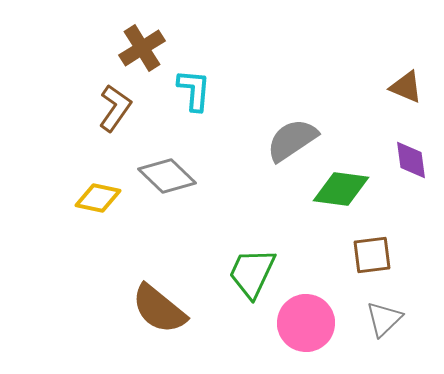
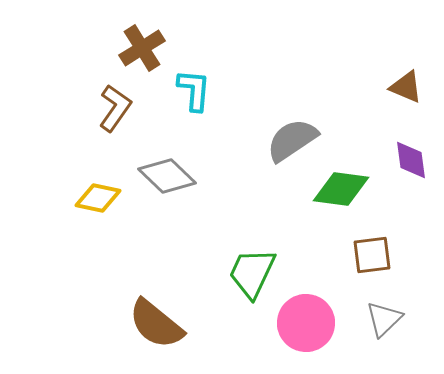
brown semicircle: moved 3 px left, 15 px down
